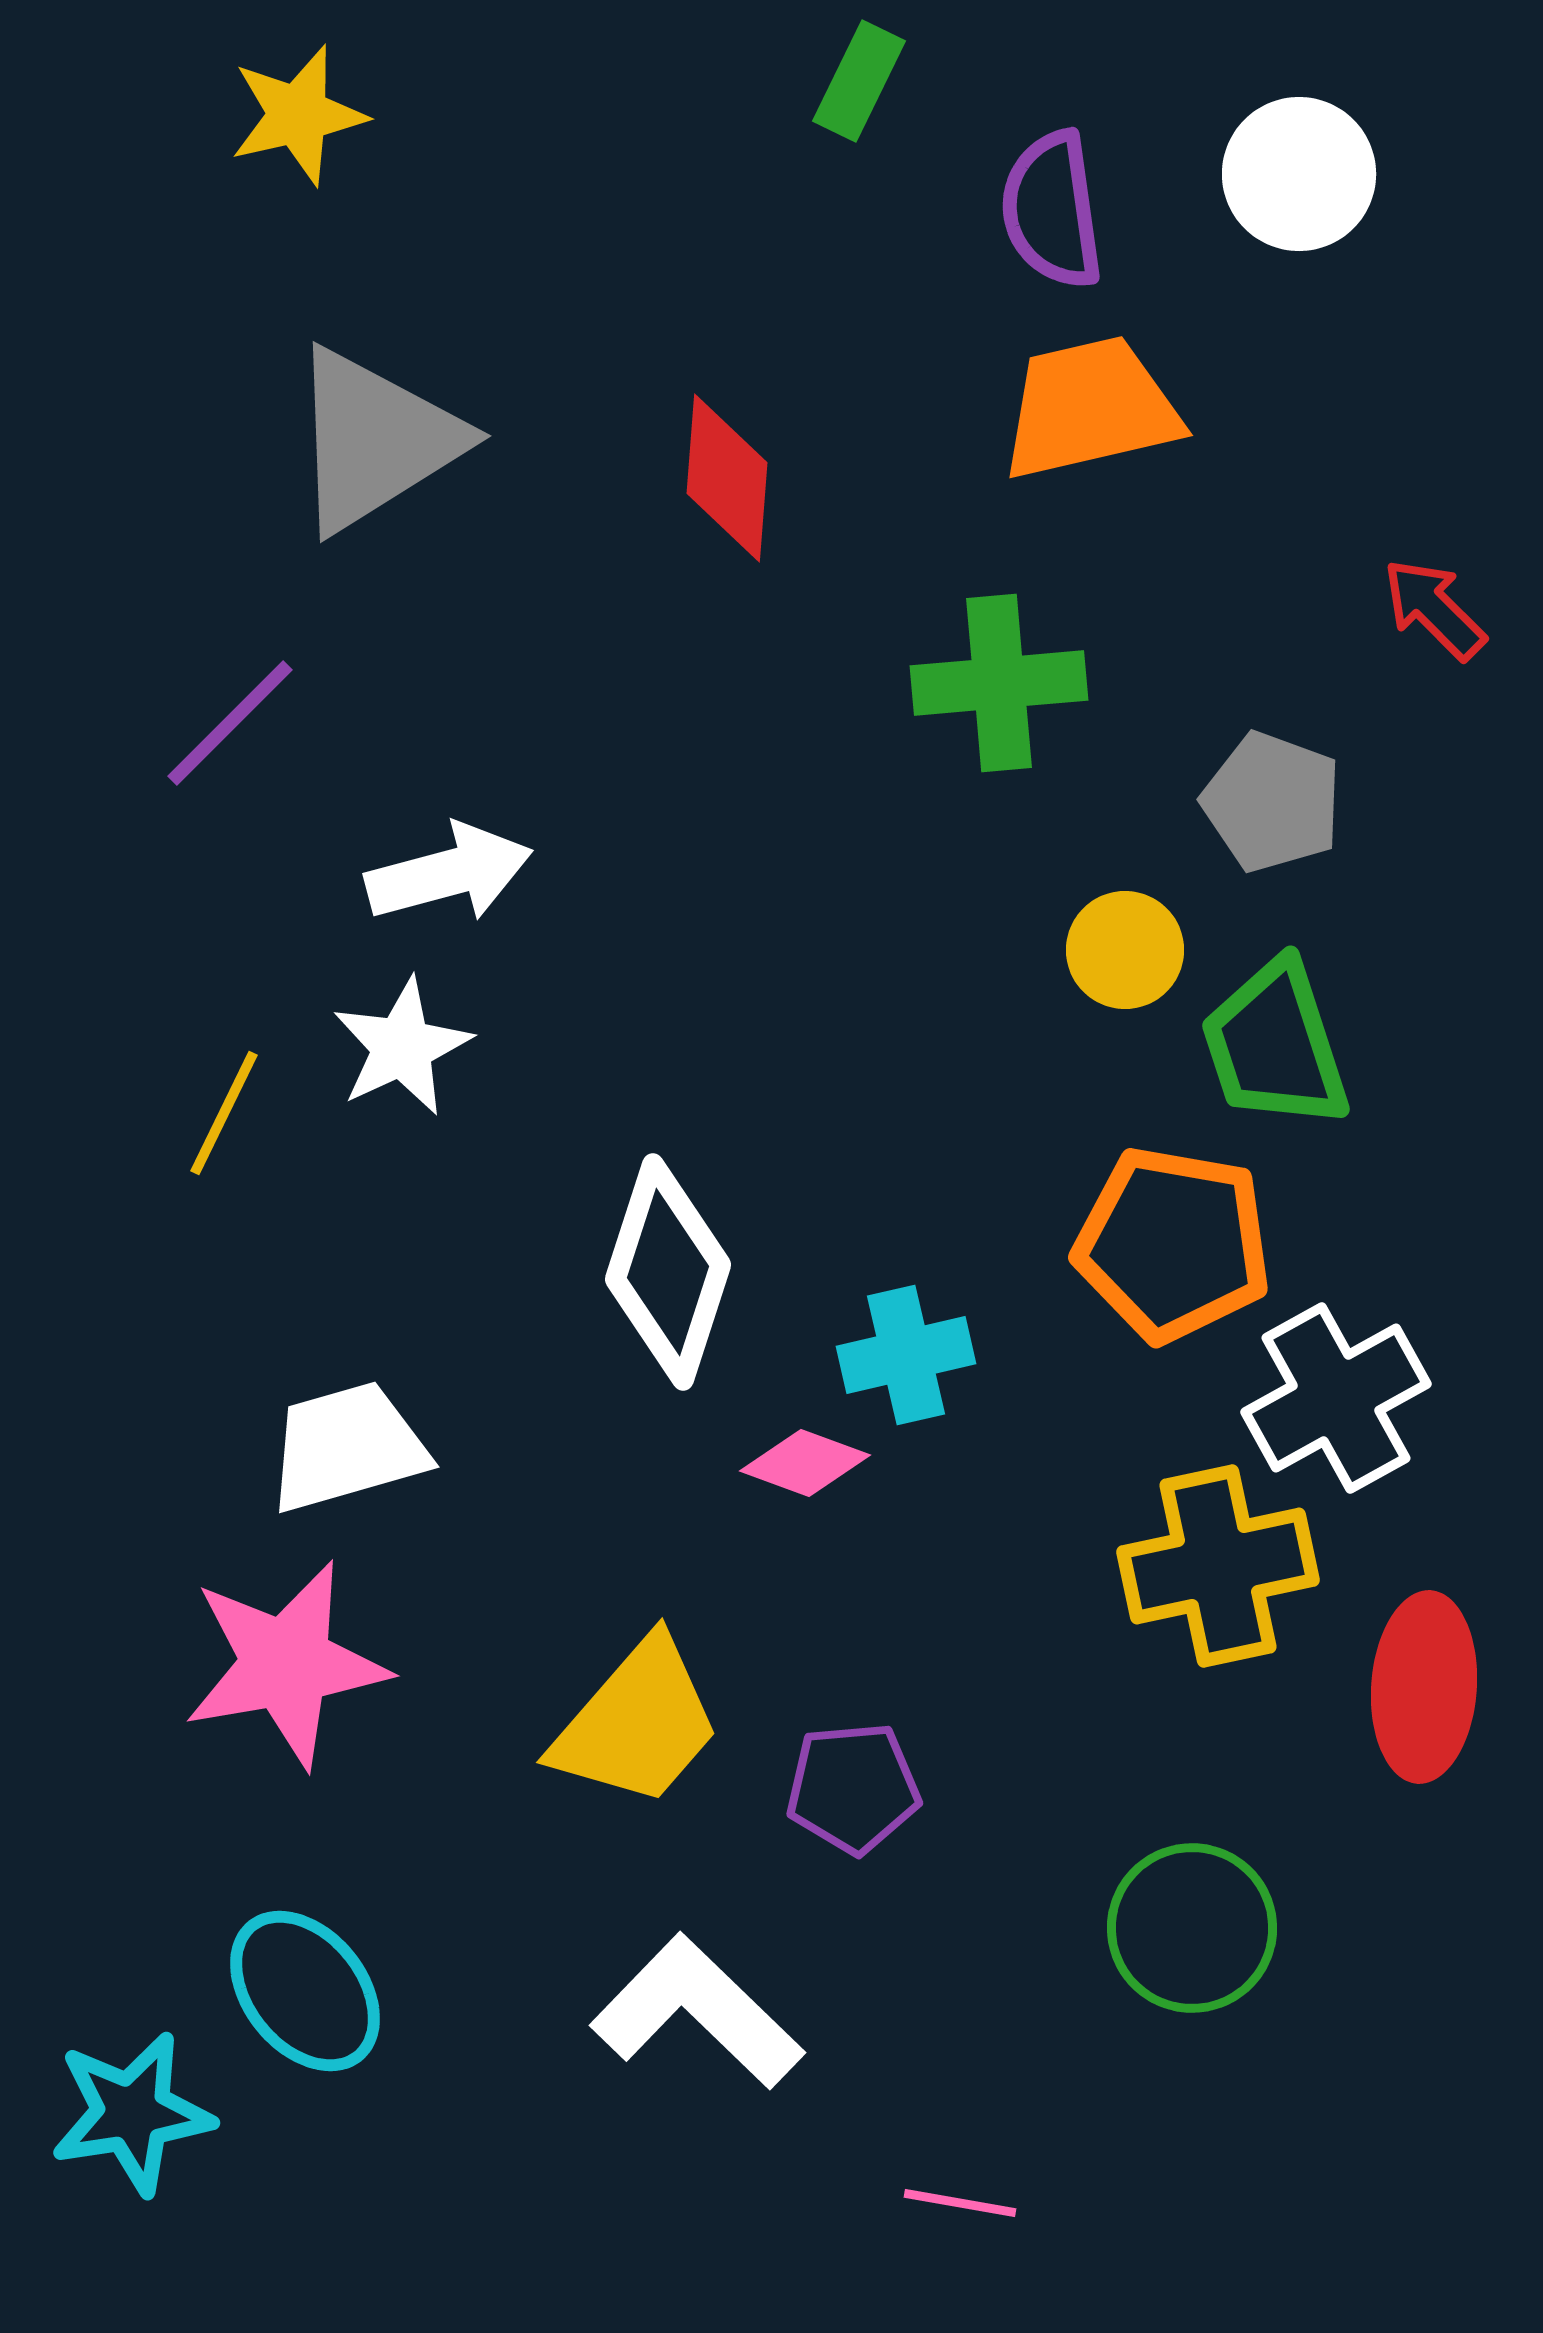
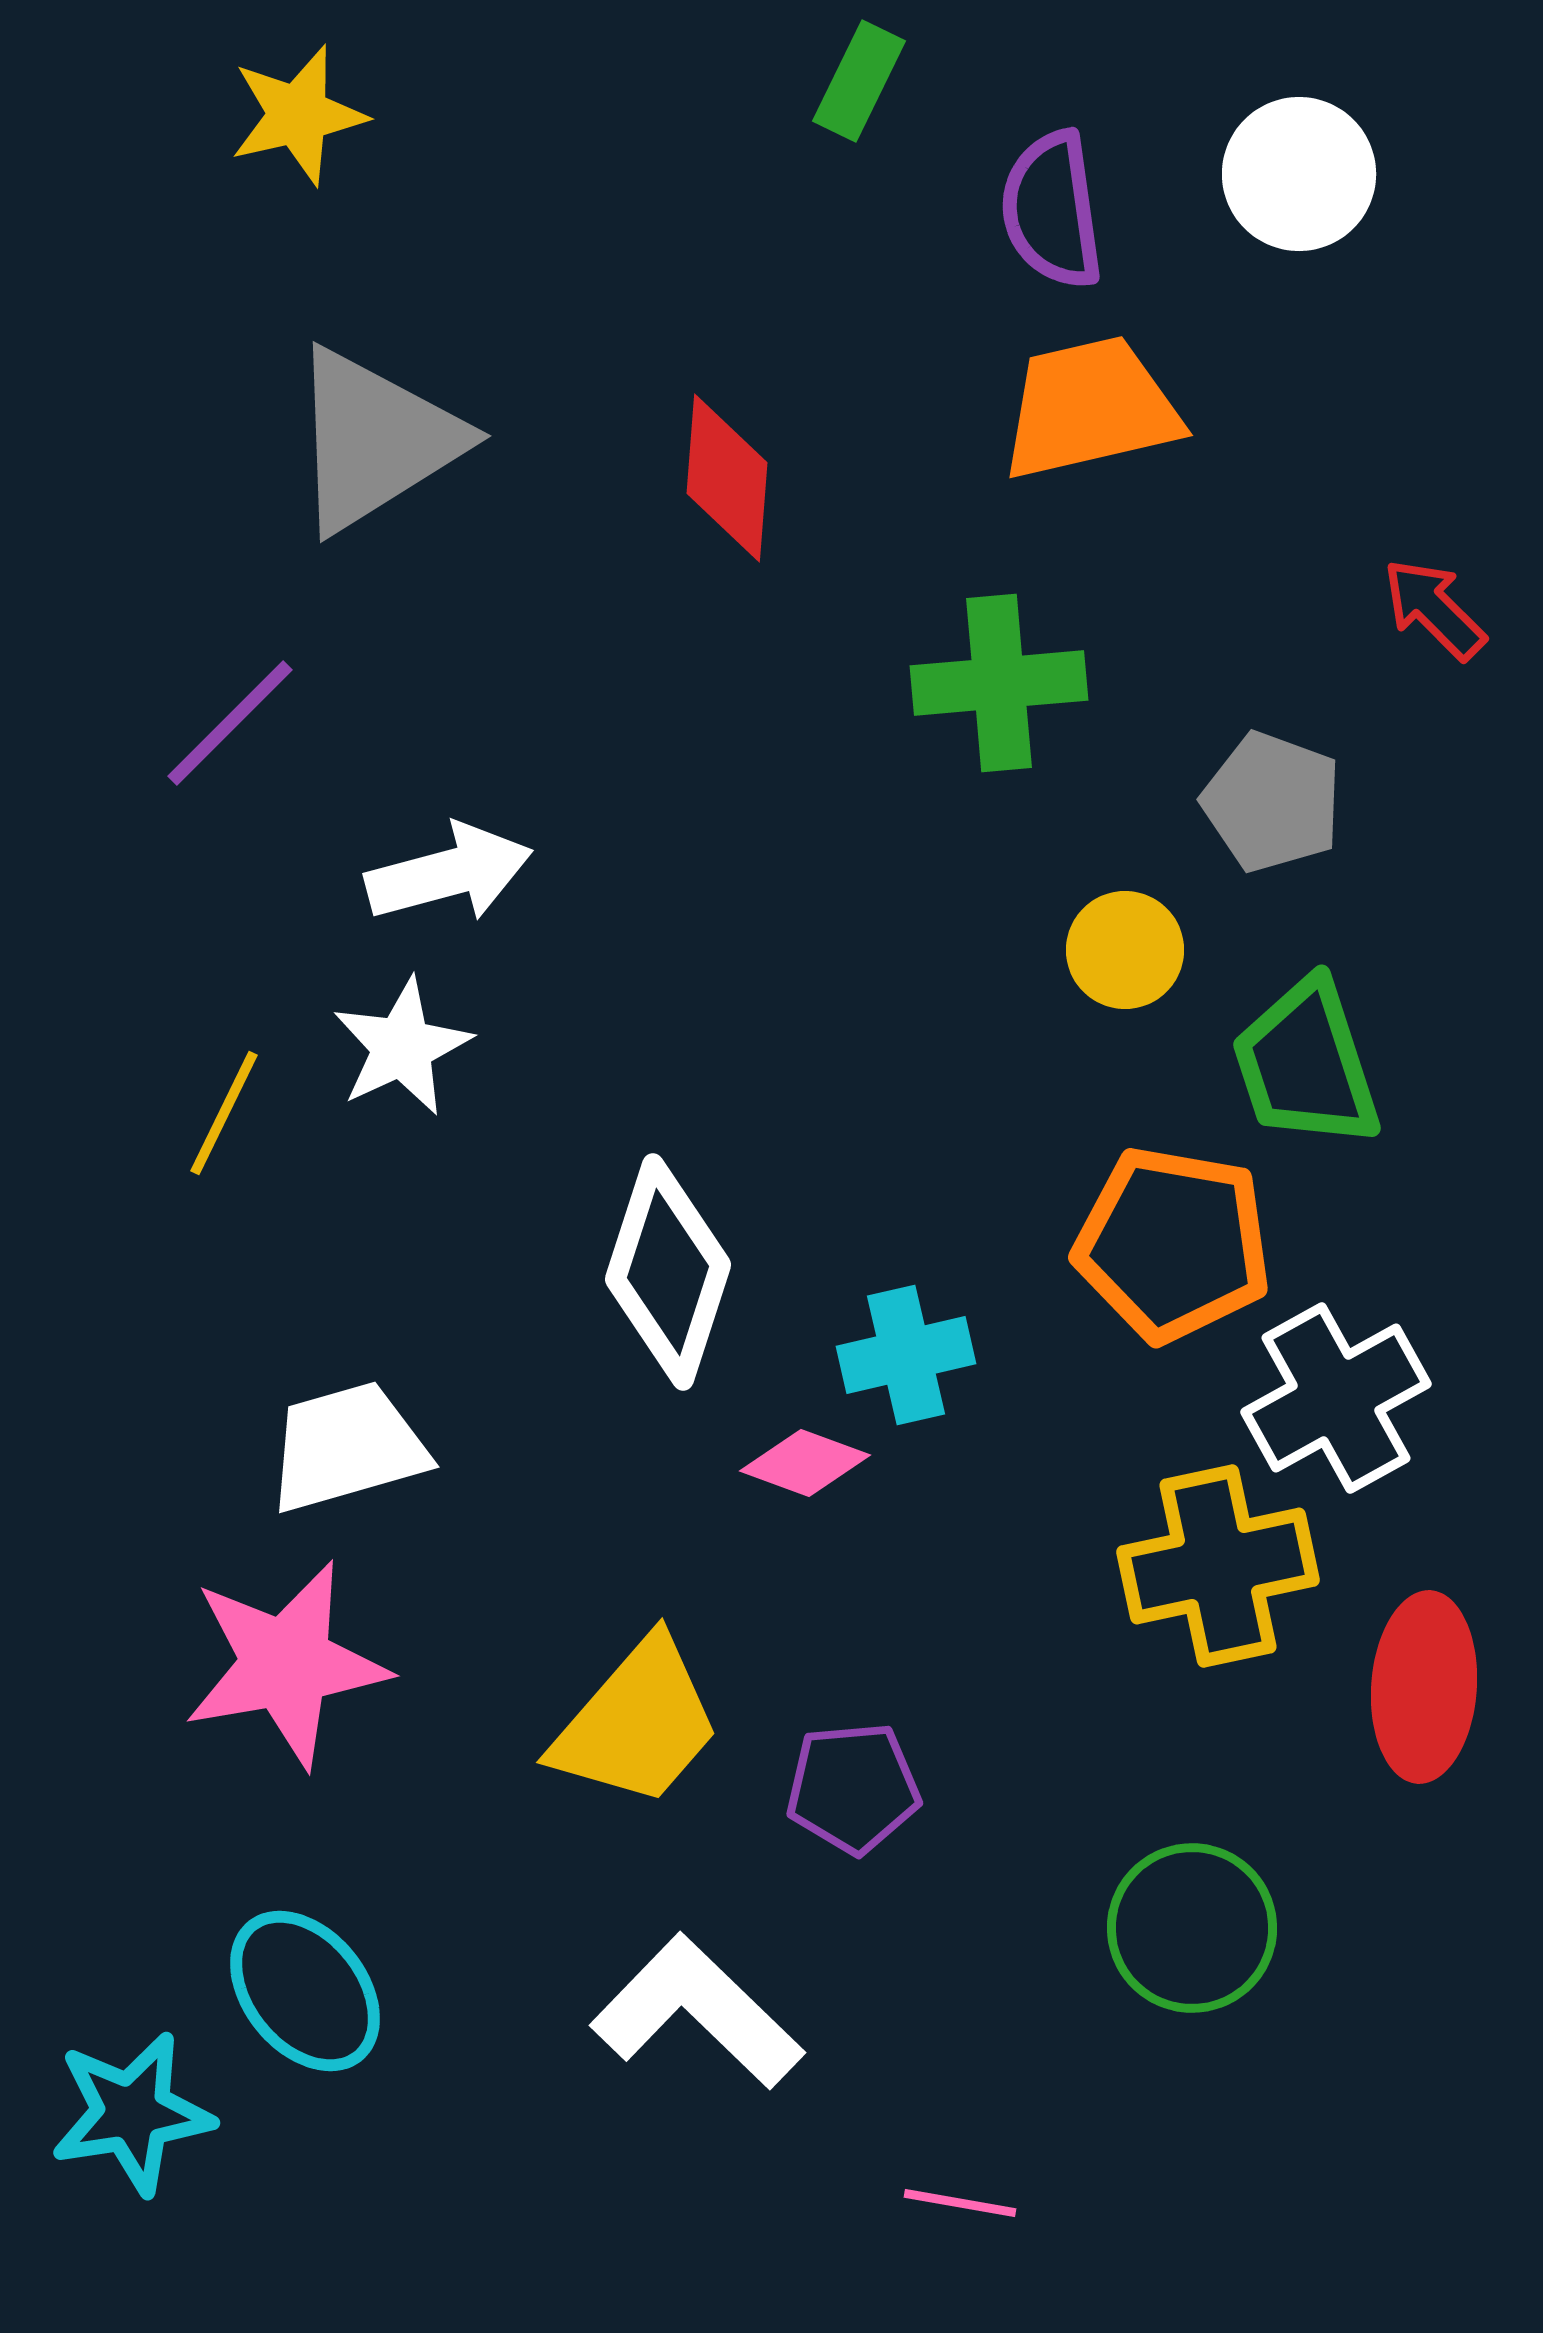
green trapezoid: moved 31 px right, 19 px down
